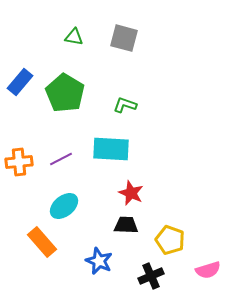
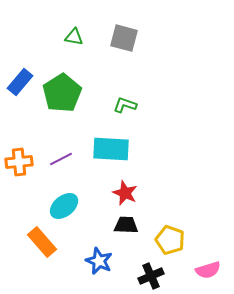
green pentagon: moved 3 px left; rotated 9 degrees clockwise
red star: moved 6 px left
